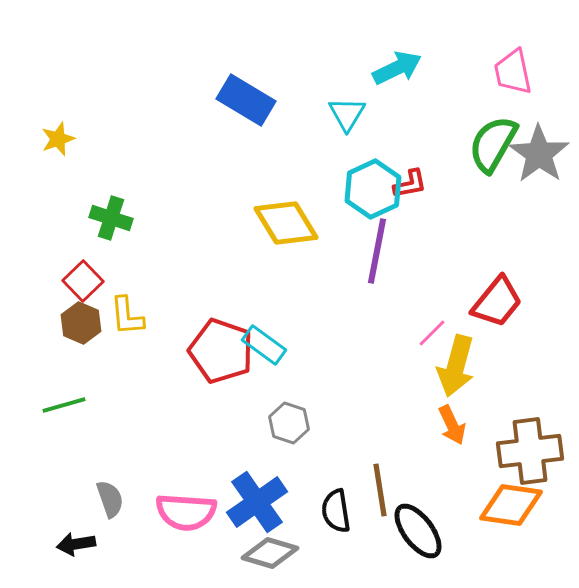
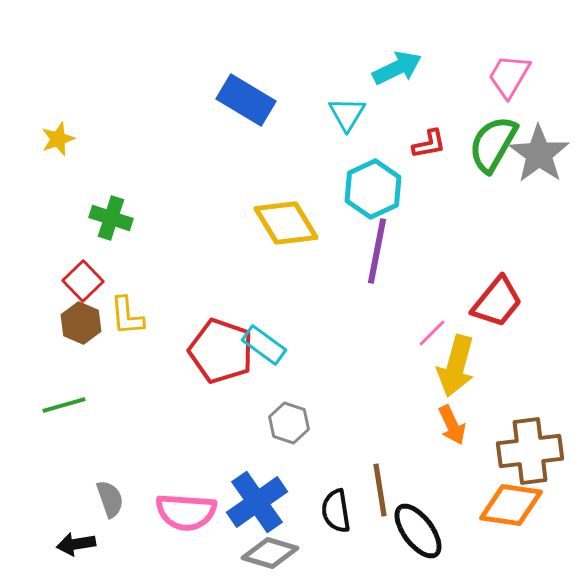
pink trapezoid: moved 4 px left, 4 px down; rotated 42 degrees clockwise
red L-shape: moved 19 px right, 40 px up
